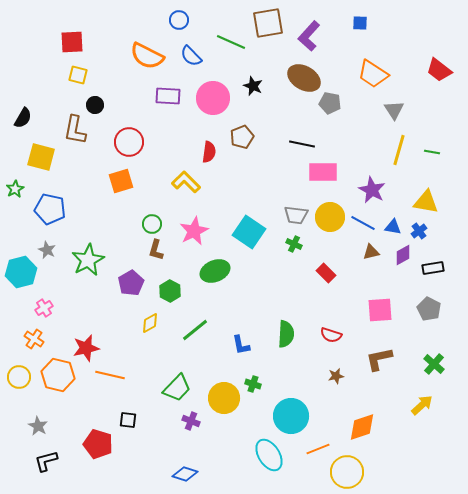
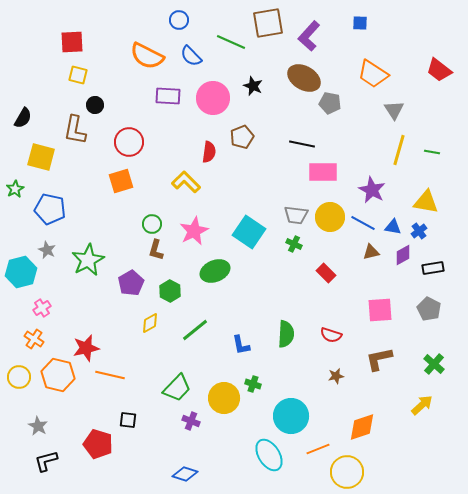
pink cross at (44, 308): moved 2 px left
